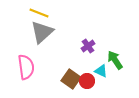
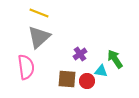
gray triangle: moved 3 px left, 5 px down
purple cross: moved 8 px left, 8 px down
green arrow: moved 1 px up
cyan triangle: rotated 16 degrees counterclockwise
brown square: moved 4 px left; rotated 30 degrees counterclockwise
